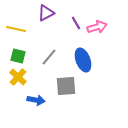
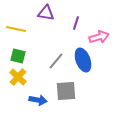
purple triangle: rotated 36 degrees clockwise
purple line: rotated 48 degrees clockwise
pink arrow: moved 2 px right, 10 px down
gray line: moved 7 px right, 4 px down
gray square: moved 5 px down
blue arrow: moved 2 px right
